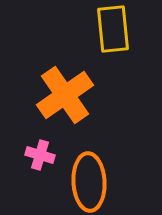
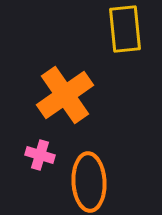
yellow rectangle: moved 12 px right
